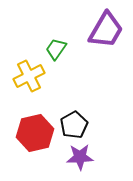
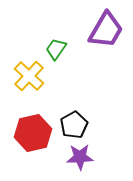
yellow cross: rotated 20 degrees counterclockwise
red hexagon: moved 2 px left
